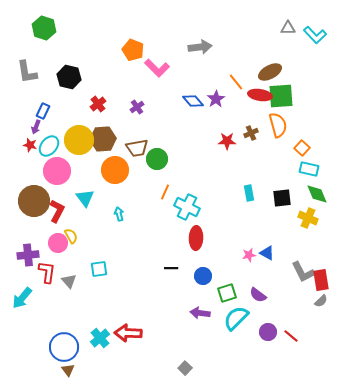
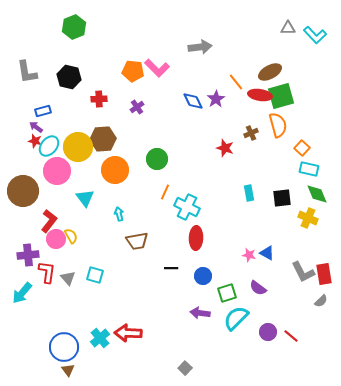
green hexagon at (44, 28): moved 30 px right, 1 px up; rotated 20 degrees clockwise
orange pentagon at (133, 50): moved 21 px down; rotated 15 degrees counterclockwise
green square at (281, 96): rotated 12 degrees counterclockwise
blue diamond at (193, 101): rotated 15 degrees clockwise
red cross at (98, 104): moved 1 px right, 5 px up; rotated 35 degrees clockwise
blue rectangle at (43, 111): rotated 49 degrees clockwise
purple arrow at (36, 127): rotated 104 degrees clockwise
yellow circle at (79, 140): moved 1 px left, 7 px down
red star at (227, 141): moved 2 px left, 7 px down; rotated 18 degrees clockwise
red star at (30, 145): moved 5 px right, 4 px up
brown trapezoid at (137, 148): moved 93 px down
brown circle at (34, 201): moved 11 px left, 10 px up
red L-shape at (57, 211): moved 8 px left, 10 px down; rotated 10 degrees clockwise
pink circle at (58, 243): moved 2 px left, 4 px up
pink star at (249, 255): rotated 24 degrees clockwise
cyan square at (99, 269): moved 4 px left, 6 px down; rotated 24 degrees clockwise
red rectangle at (321, 280): moved 3 px right, 6 px up
gray triangle at (69, 281): moved 1 px left, 3 px up
purple semicircle at (258, 295): moved 7 px up
cyan arrow at (22, 298): moved 5 px up
